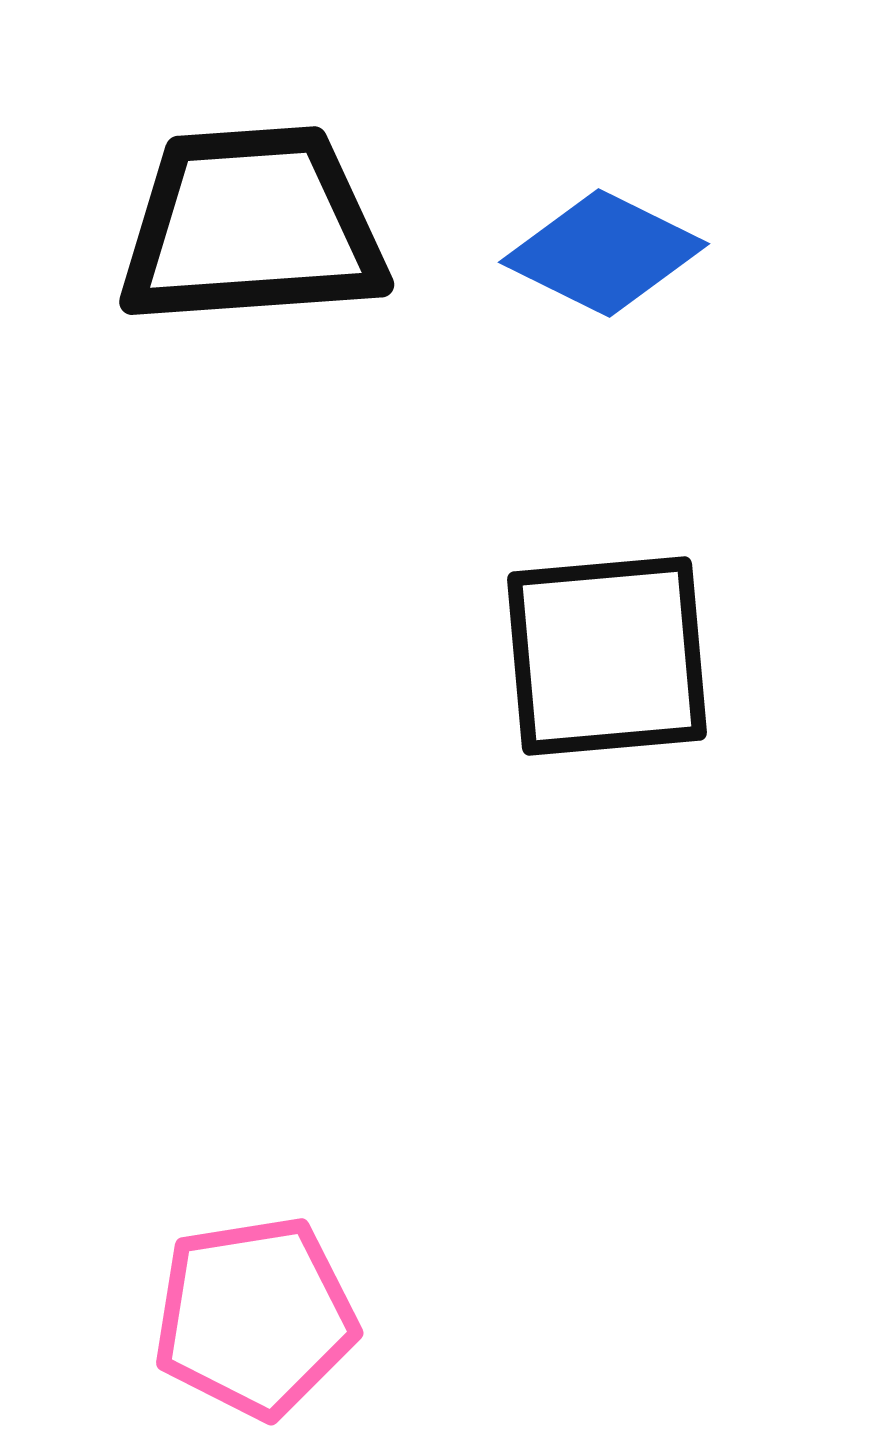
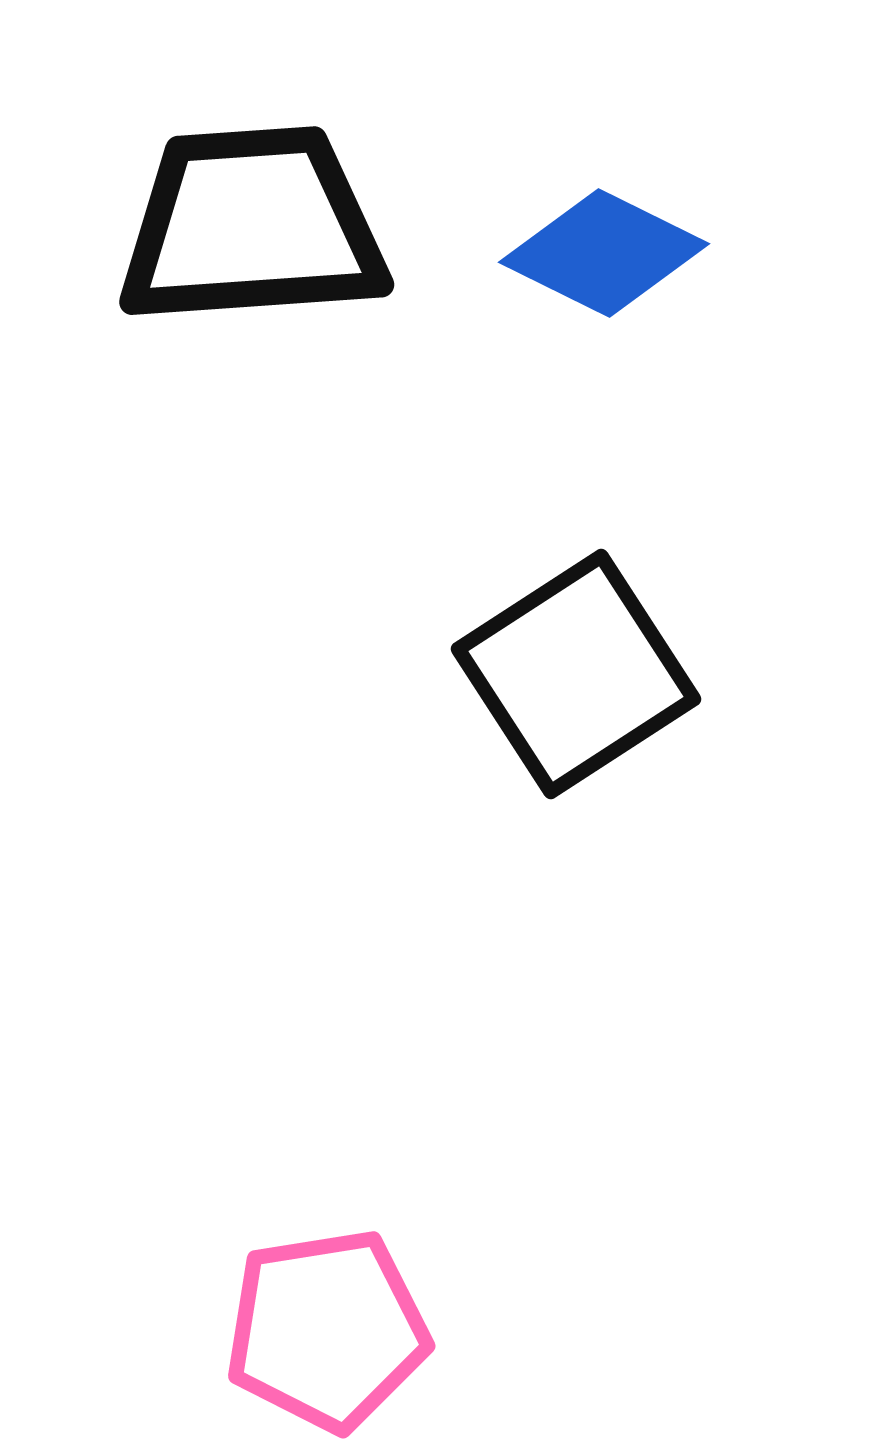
black square: moved 31 px left, 18 px down; rotated 28 degrees counterclockwise
pink pentagon: moved 72 px right, 13 px down
